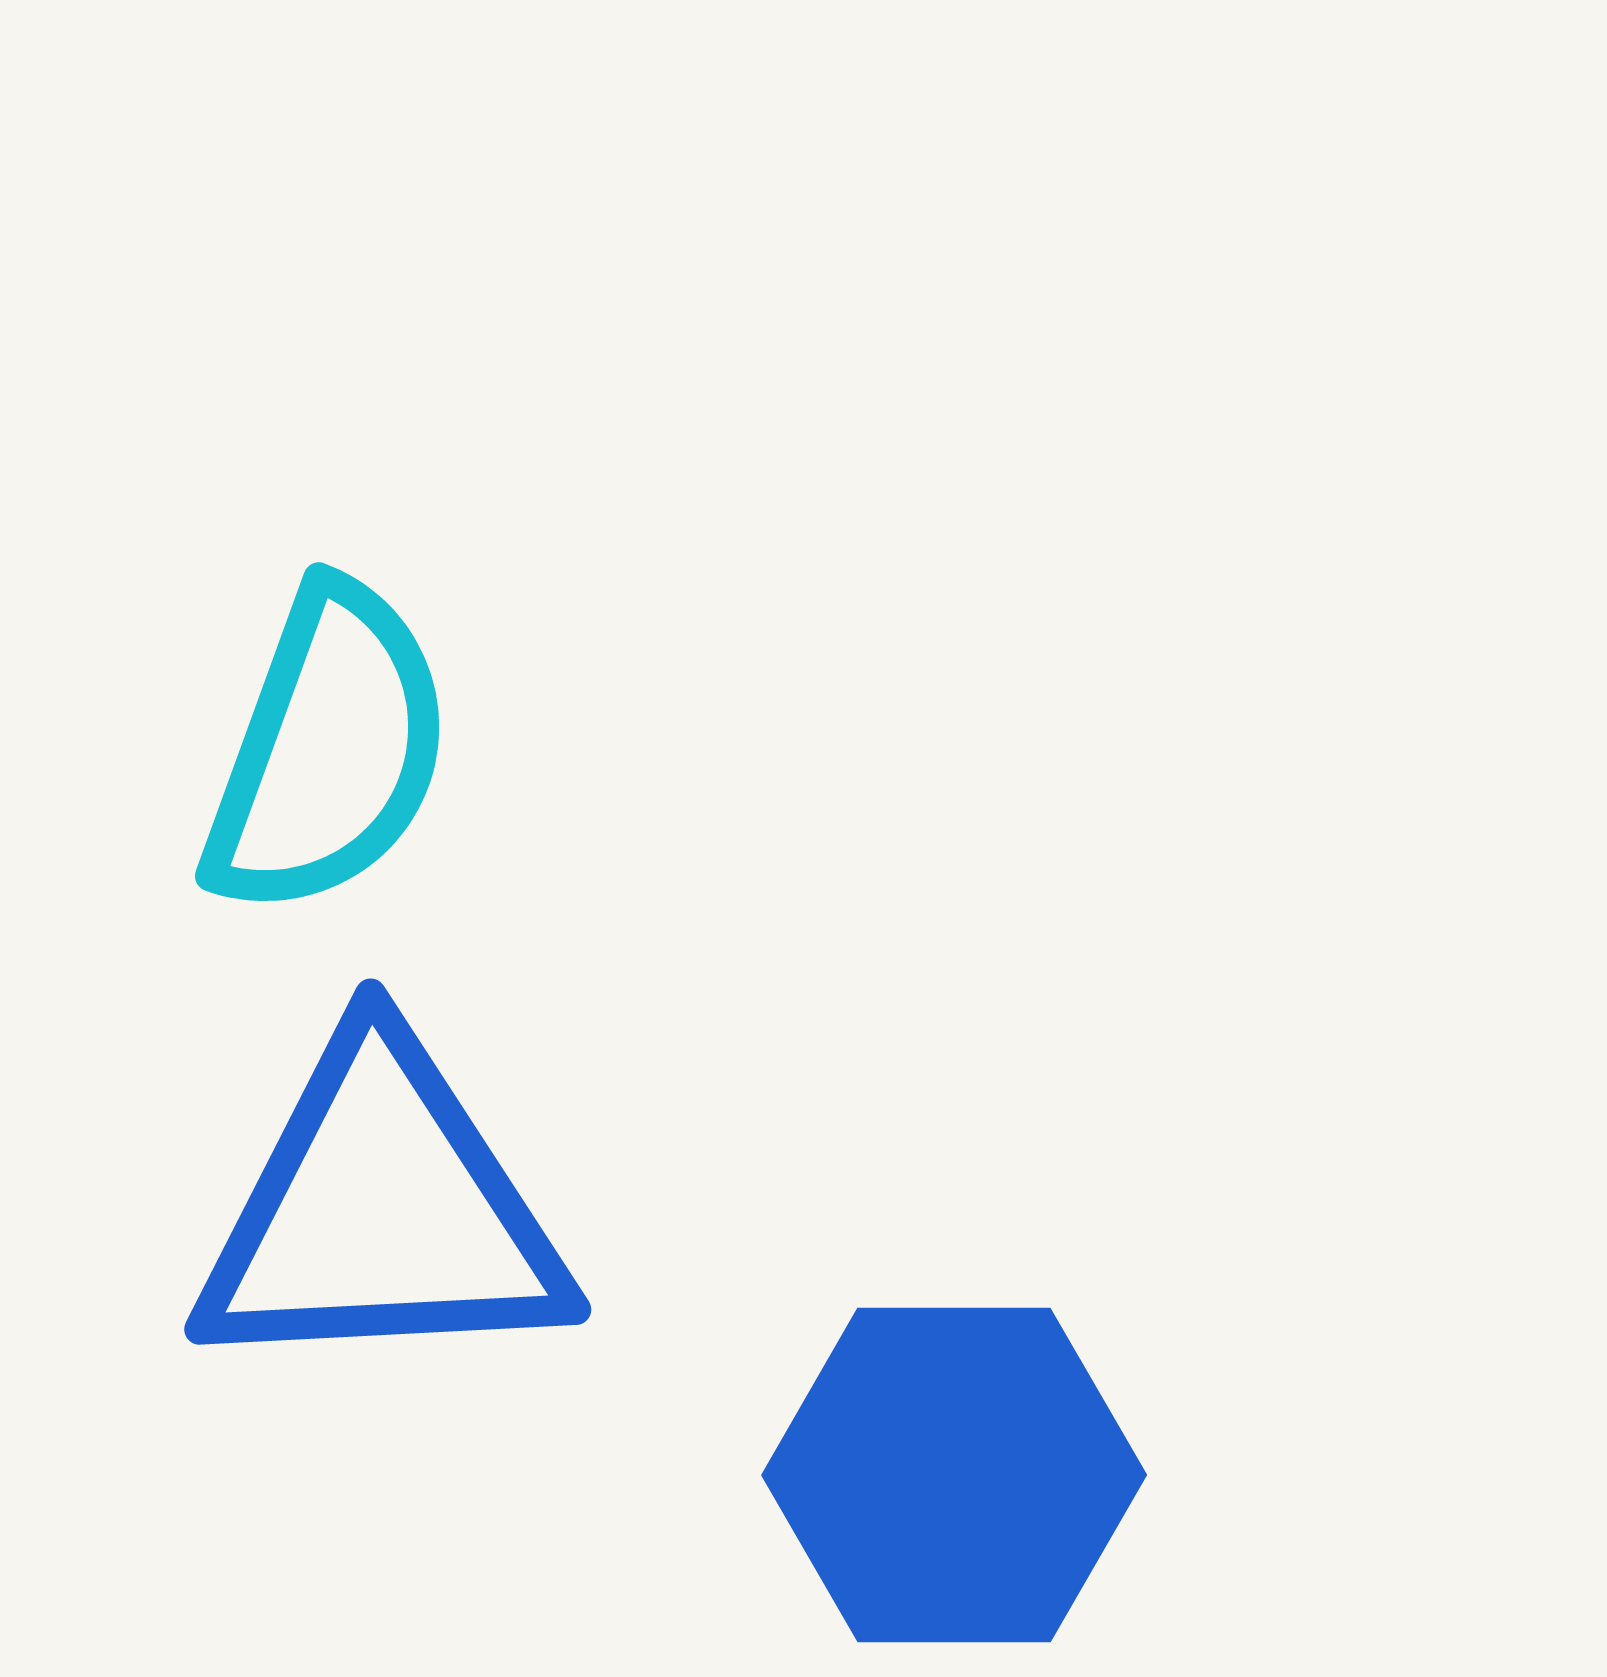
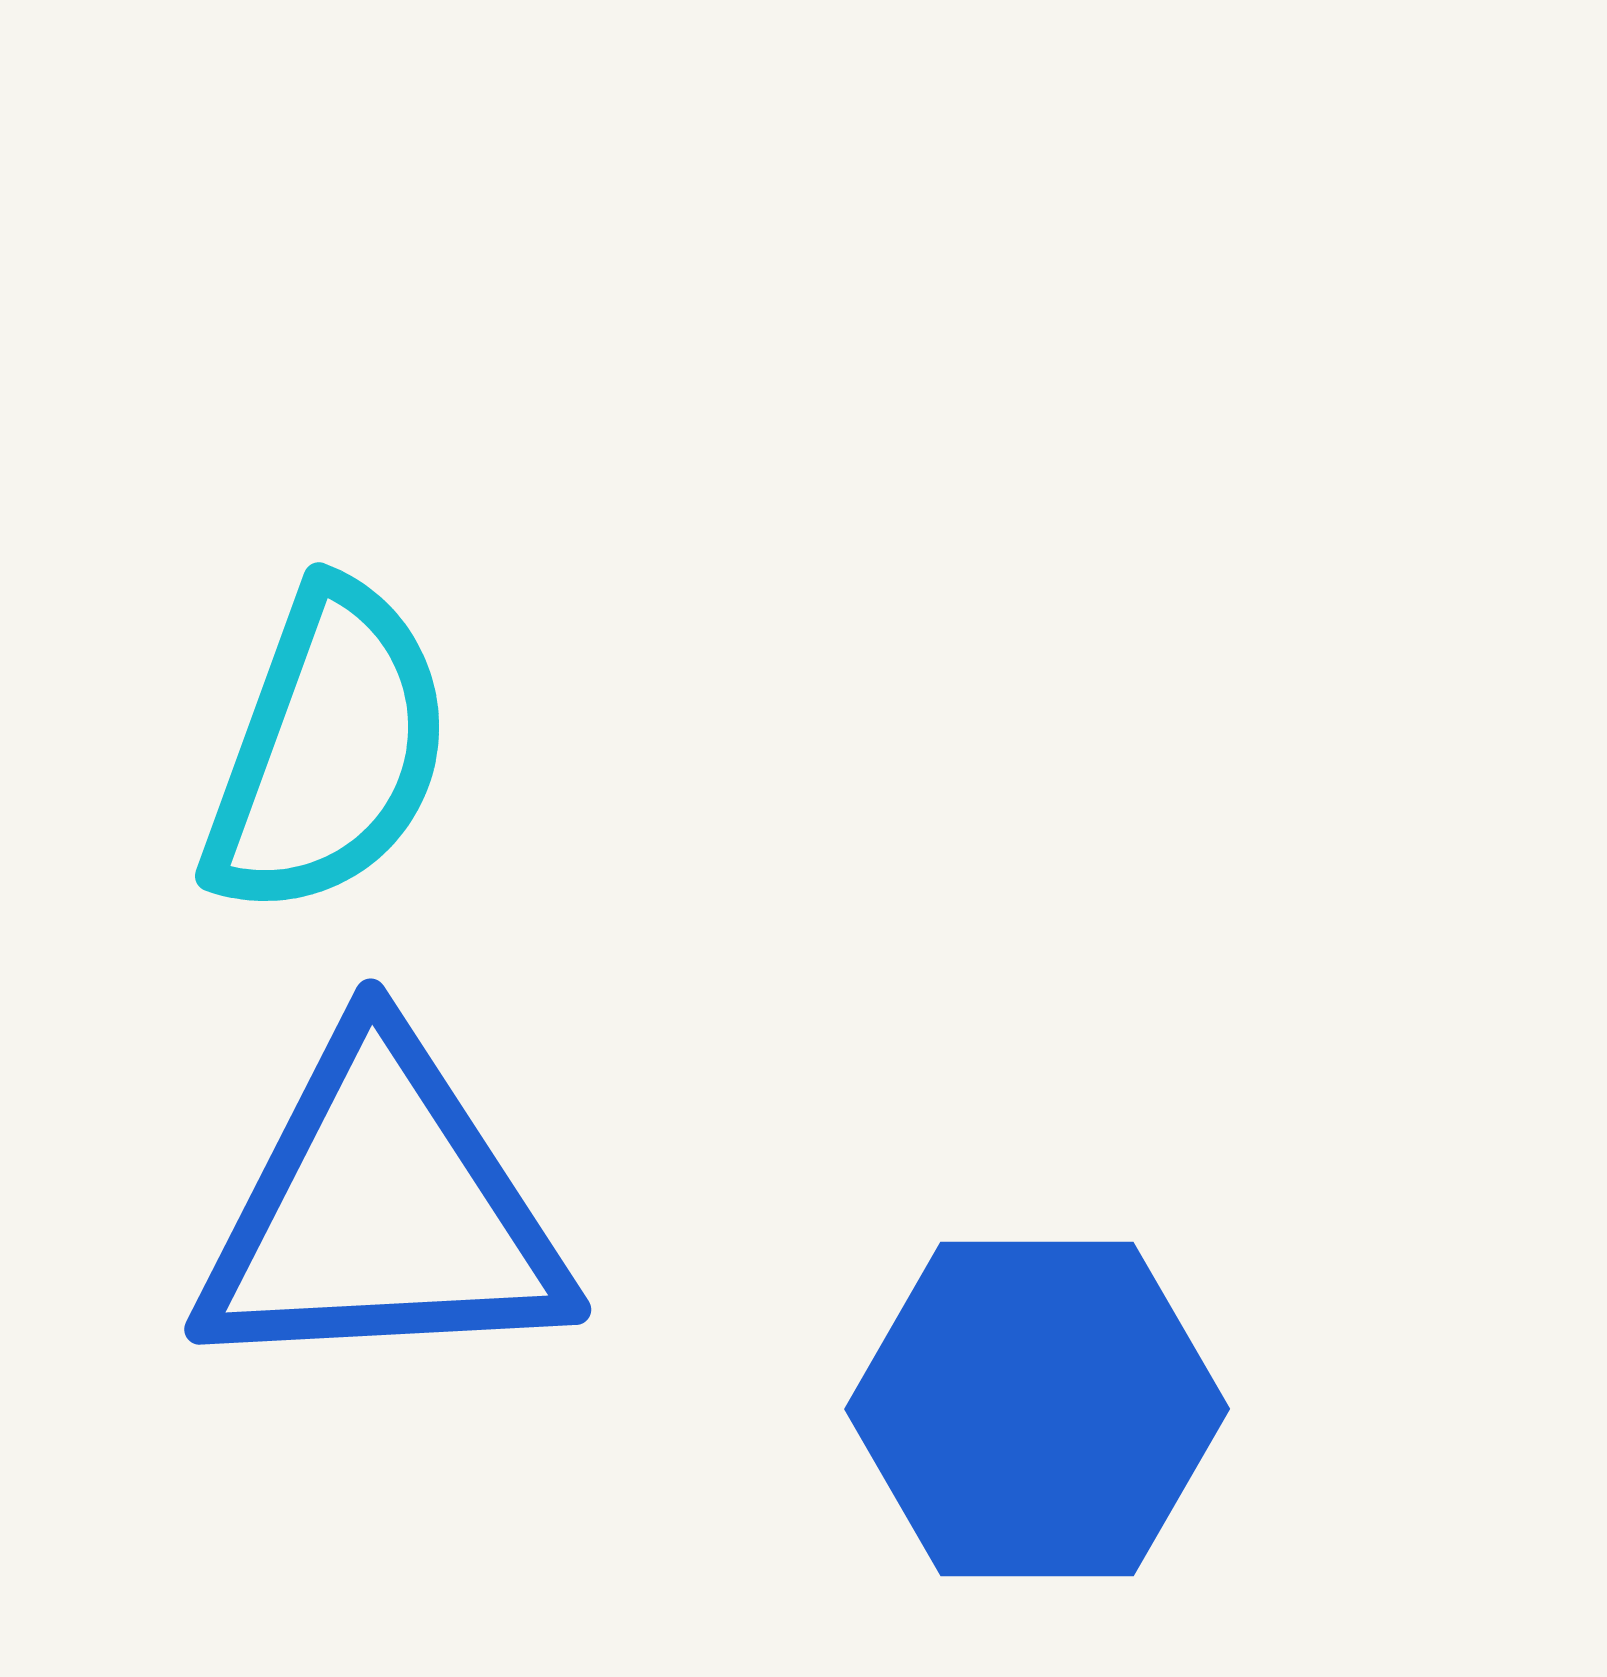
blue hexagon: moved 83 px right, 66 px up
